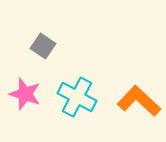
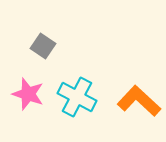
pink star: moved 3 px right
